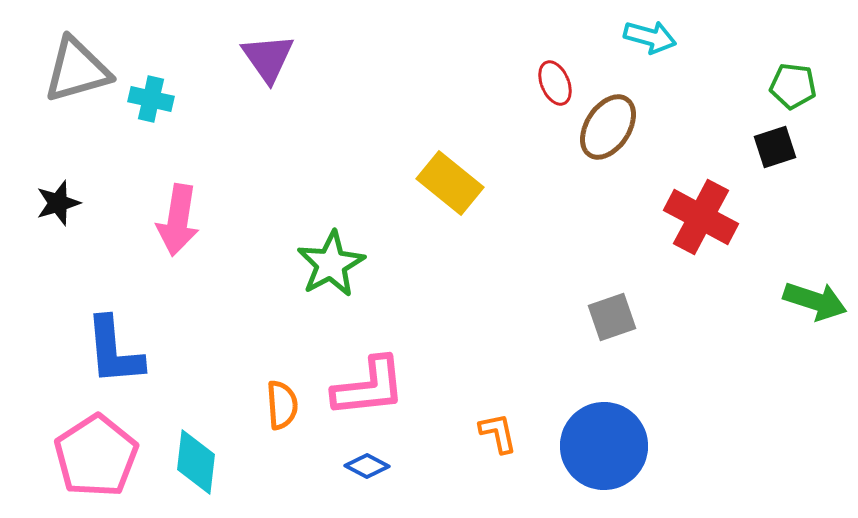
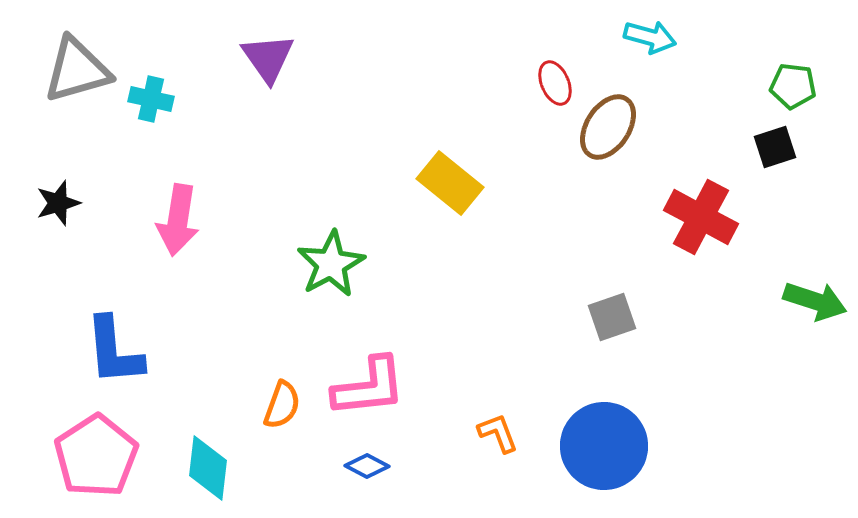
orange semicircle: rotated 24 degrees clockwise
orange L-shape: rotated 9 degrees counterclockwise
cyan diamond: moved 12 px right, 6 px down
